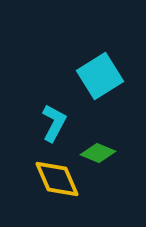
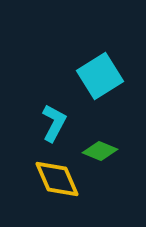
green diamond: moved 2 px right, 2 px up
